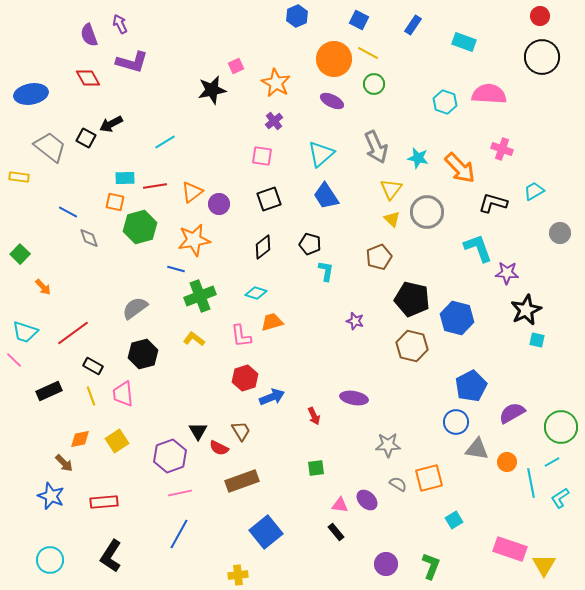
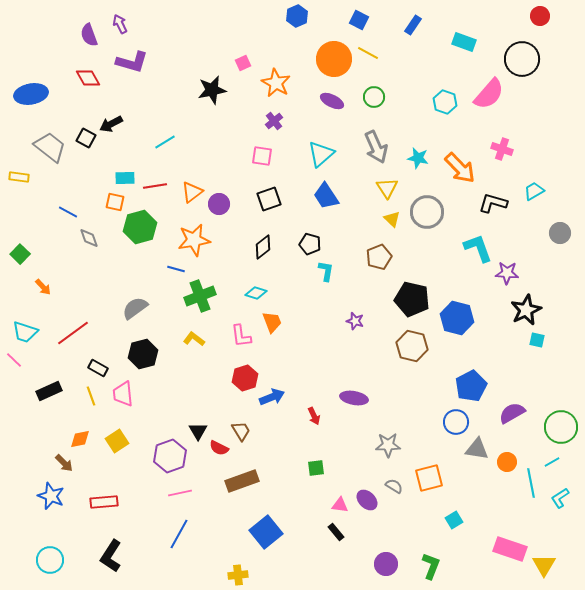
black circle at (542, 57): moved 20 px left, 2 px down
pink square at (236, 66): moved 7 px right, 3 px up
green circle at (374, 84): moved 13 px down
pink semicircle at (489, 94): rotated 128 degrees clockwise
yellow triangle at (391, 189): moved 4 px left, 1 px up; rotated 10 degrees counterclockwise
orange trapezoid at (272, 322): rotated 85 degrees clockwise
black rectangle at (93, 366): moved 5 px right, 2 px down
gray semicircle at (398, 484): moved 4 px left, 2 px down
